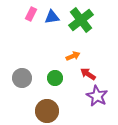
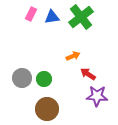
green cross: moved 3 px up
green circle: moved 11 px left, 1 px down
purple star: rotated 25 degrees counterclockwise
brown circle: moved 2 px up
